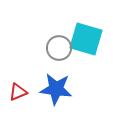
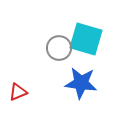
blue star: moved 25 px right, 6 px up
